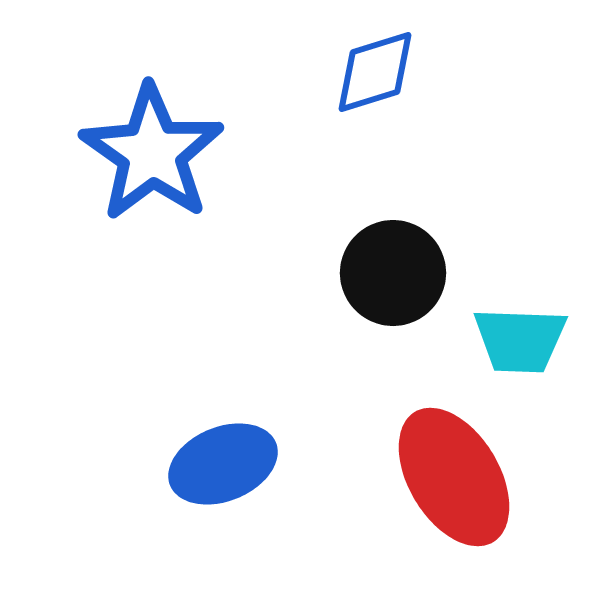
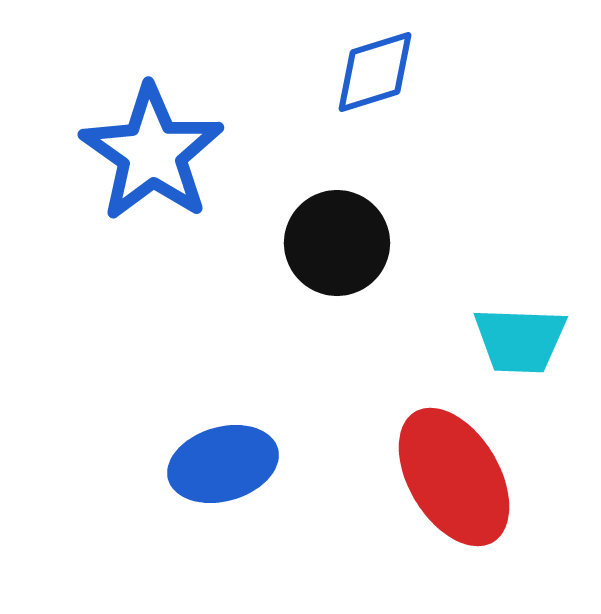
black circle: moved 56 px left, 30 px up
blue ellipse: rotated 6 degrees clockwise
